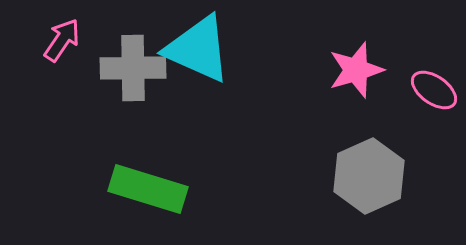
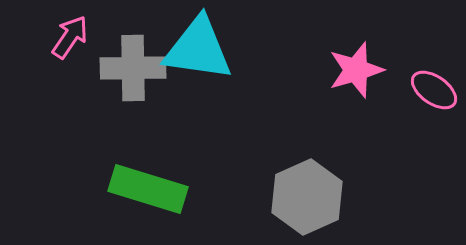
pink arrow: moved 8 px right, 3 px up
cyan triangle: rotated 16 degrees counterclockwise
gray hexagon: moved 62 px left, 21 px down
